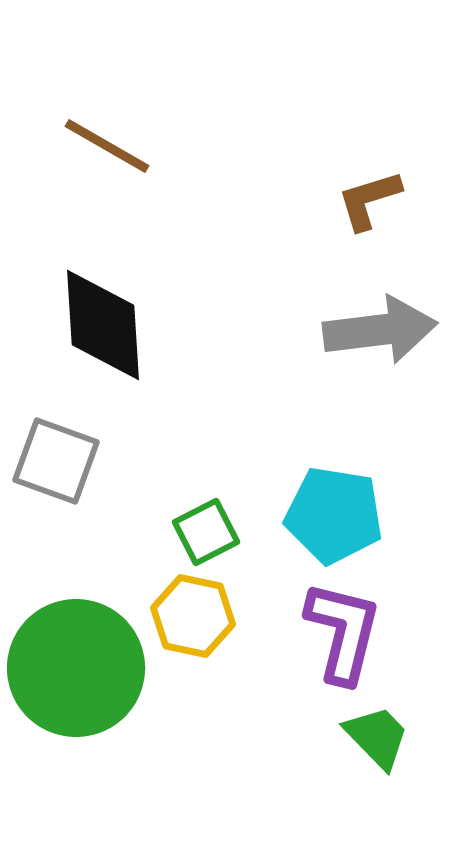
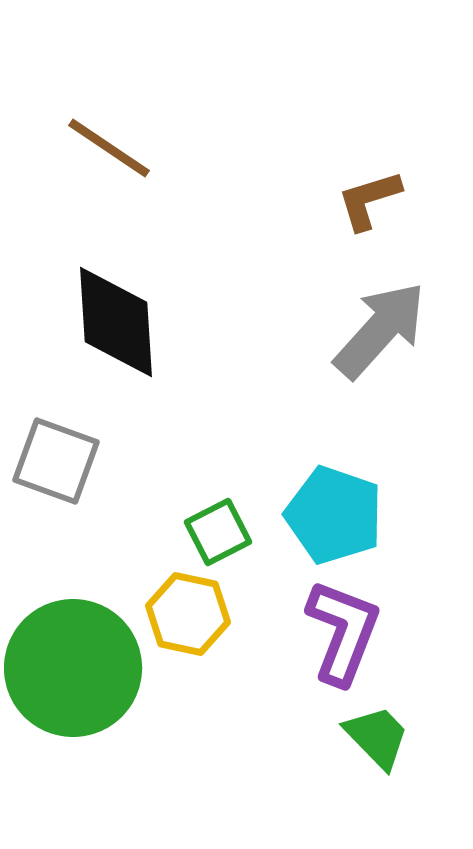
brown line: moved 2 px right, 2 px down; rotated 4 degrees clockwise
black diamond: moved 13 px right, 3 px up
gray arrow: rotated 41 degrees counterclockwise
cyan pentagon: rotated 10 degrees clockwise
green square: moved 12 px right
yellow hexagon: moved 5 px left, 2 px up
purple L-shape: rotated 7 degrees clockwise
green circle: moved 3 px left
